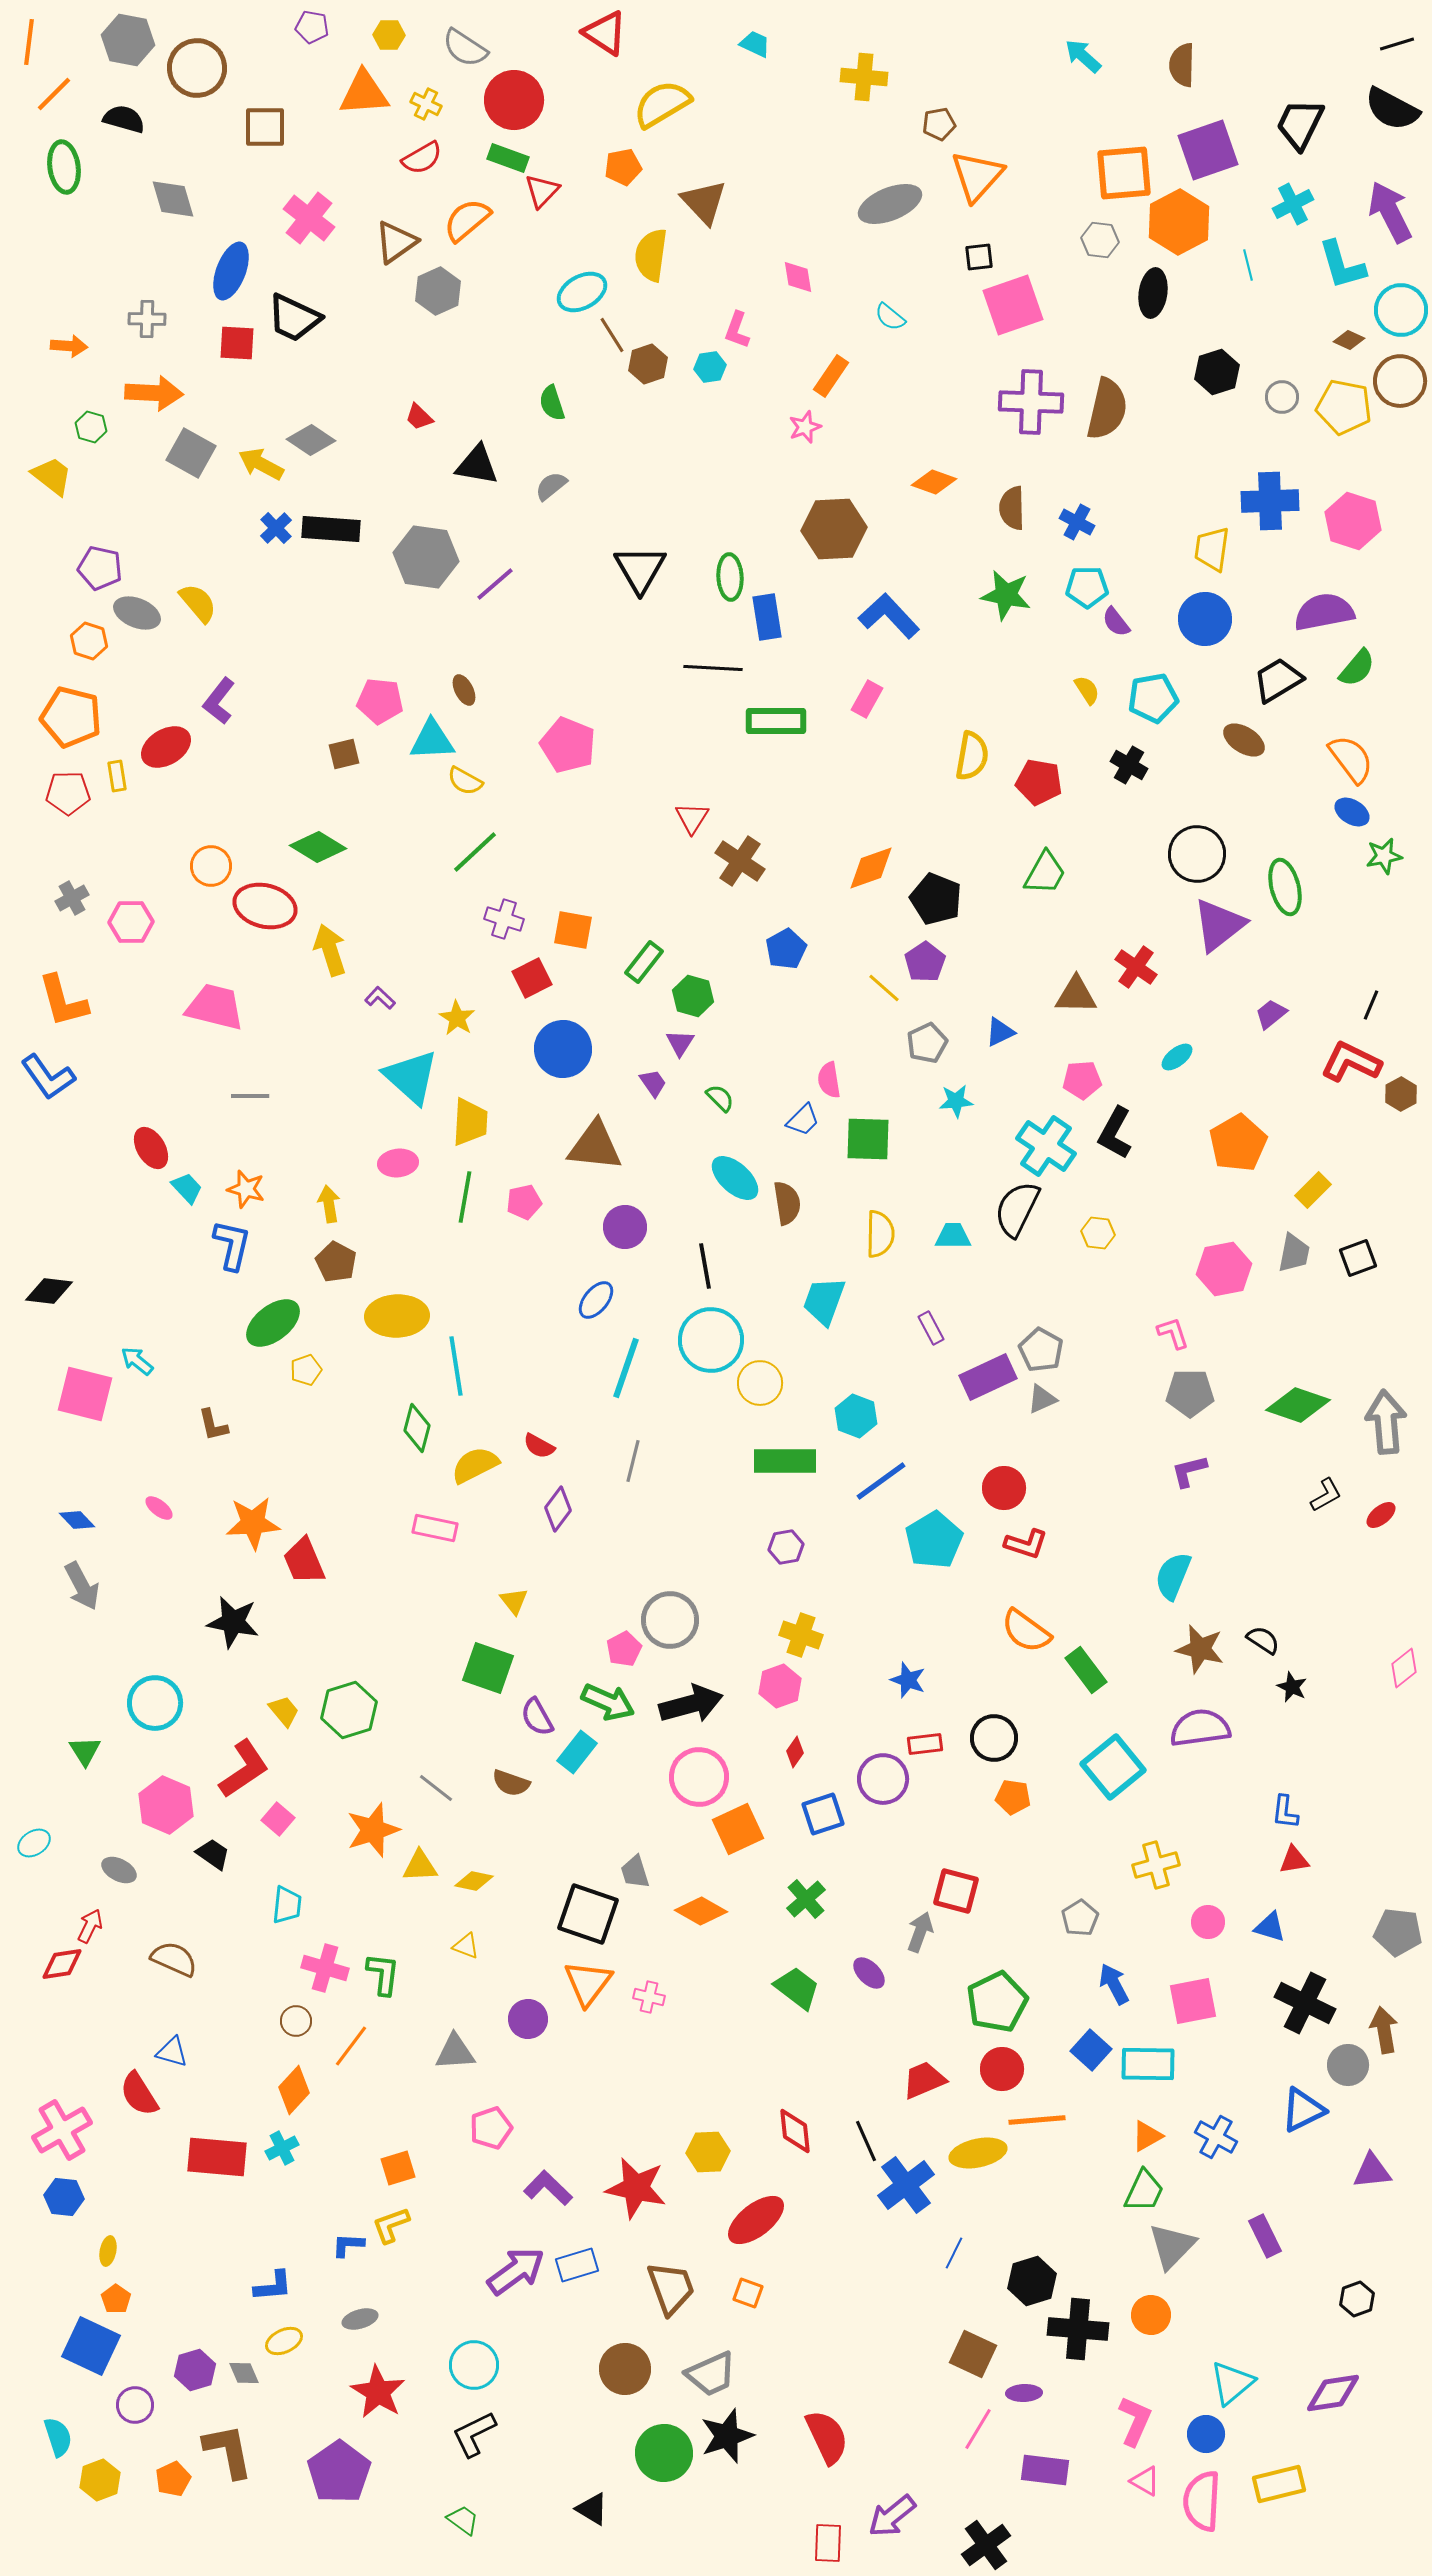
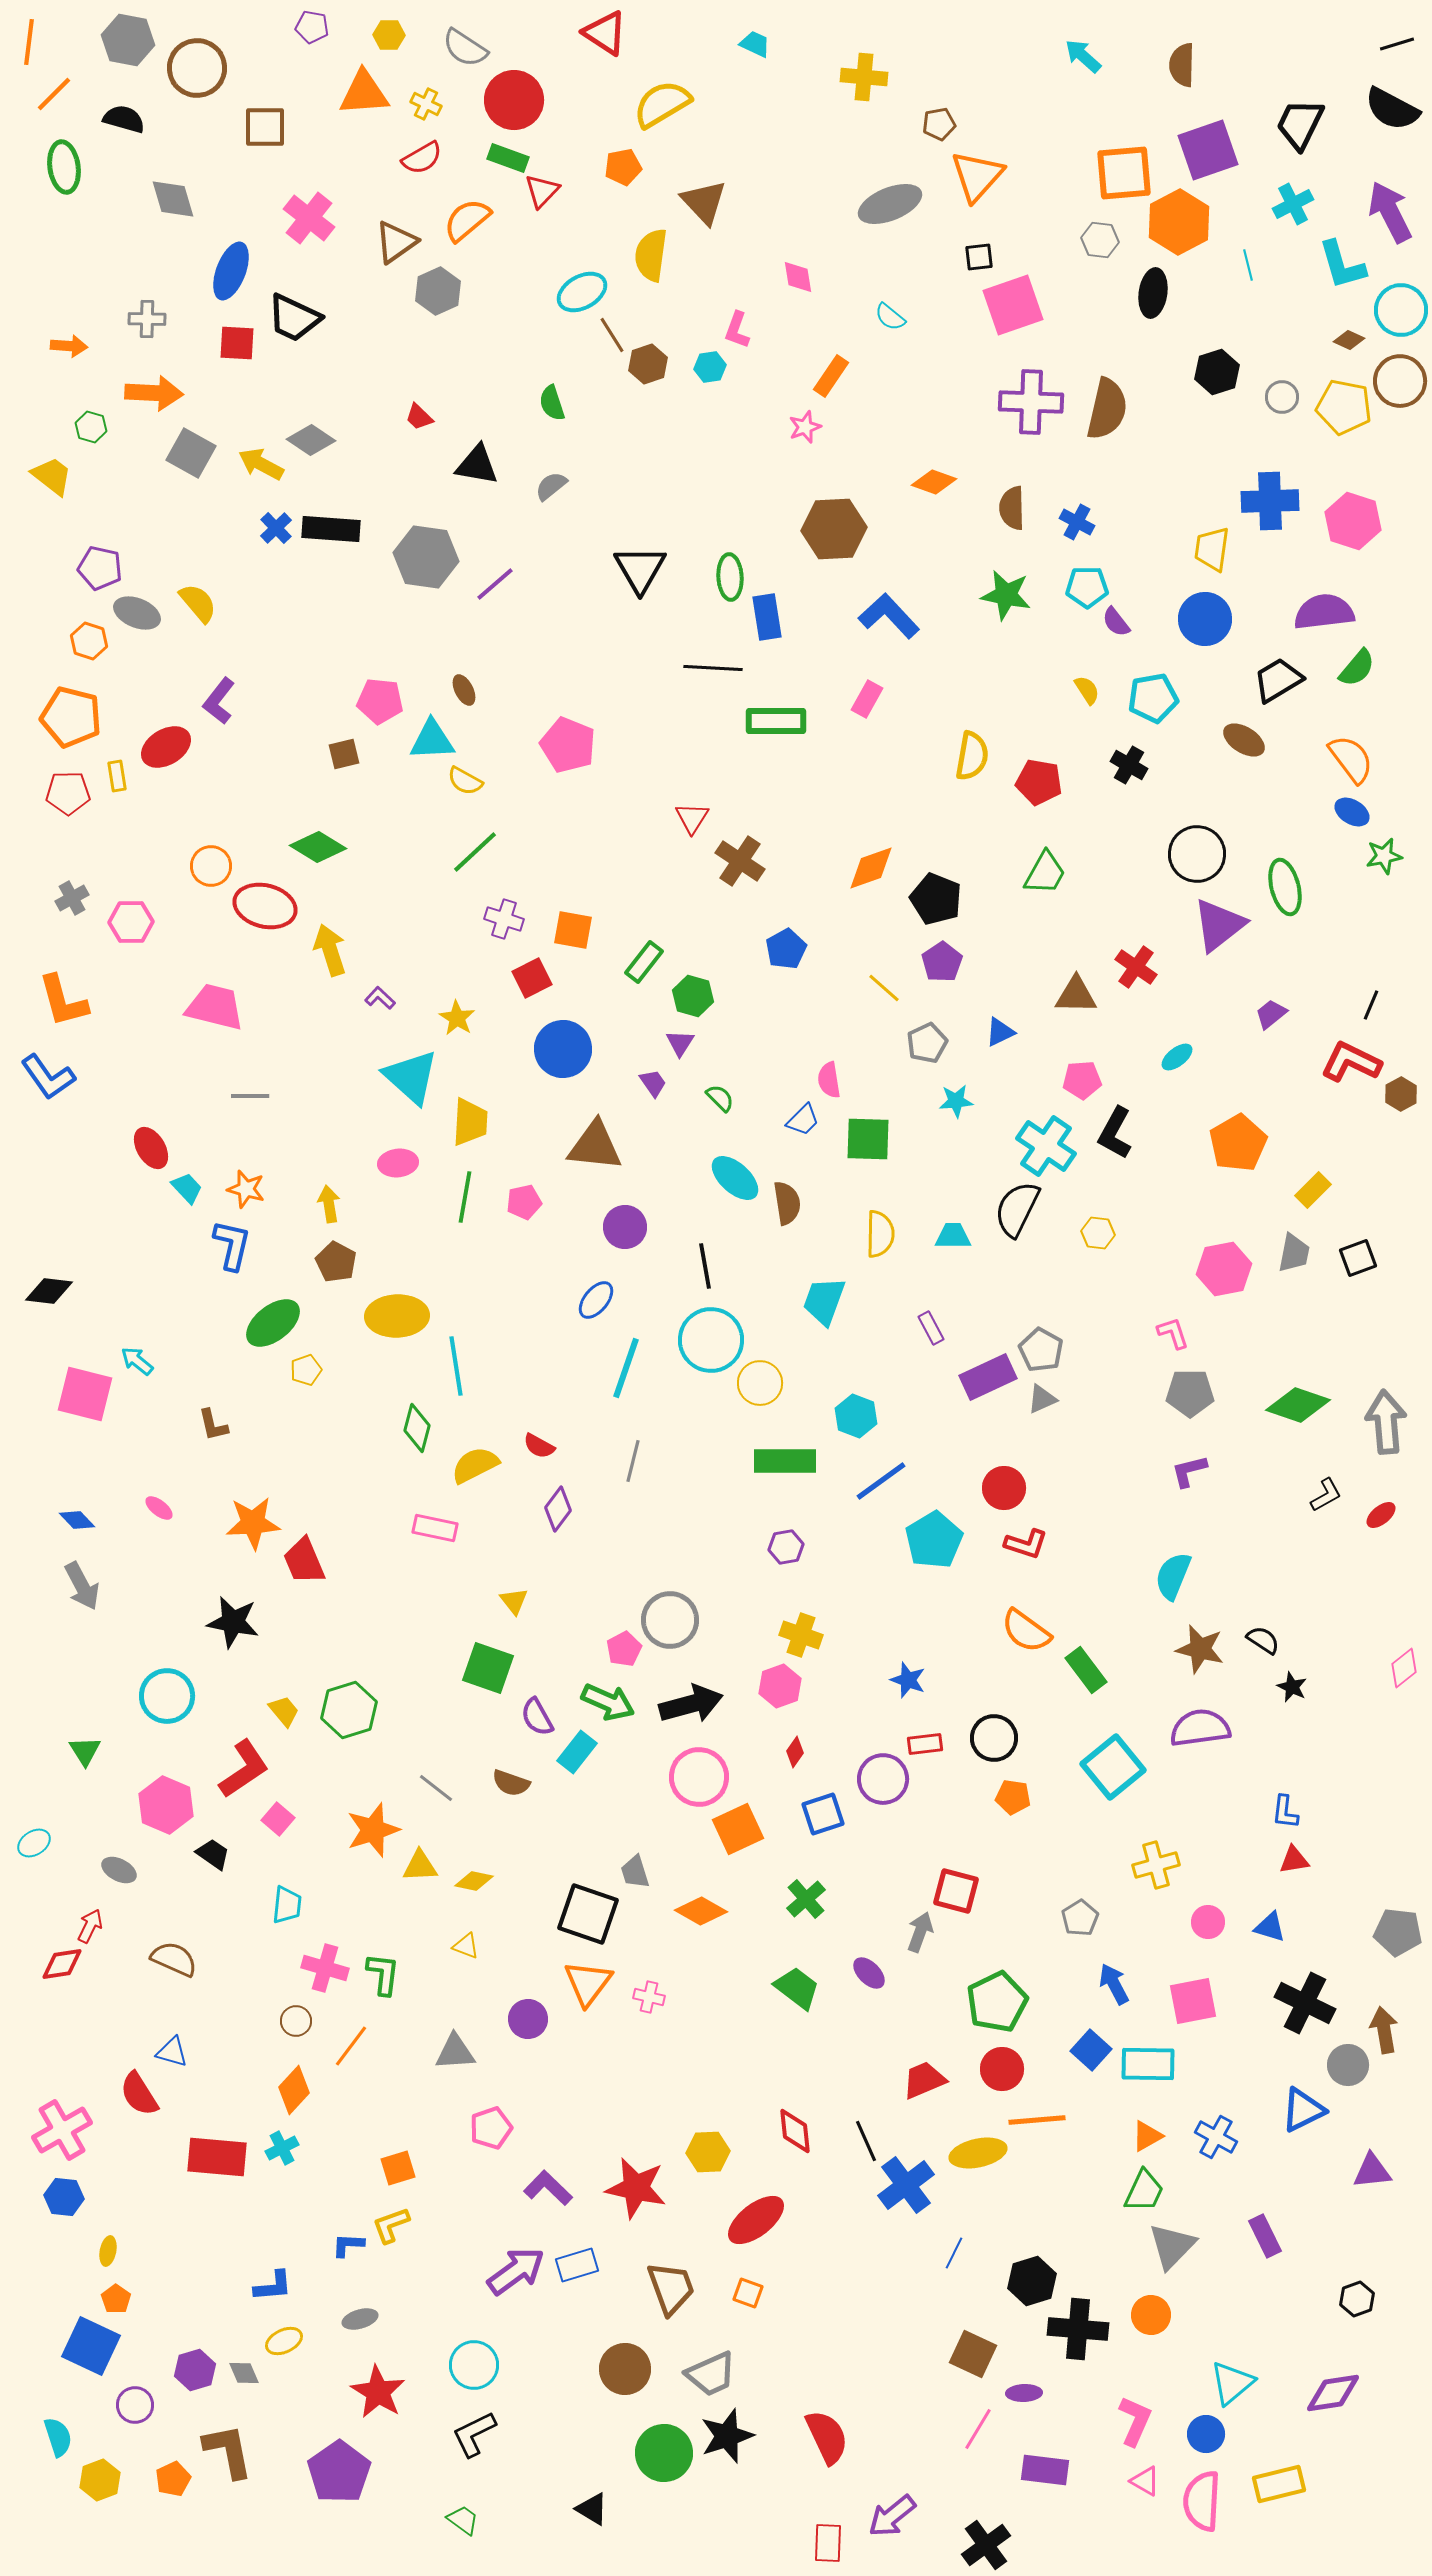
purple semicircle at (1324, 612): rotated 4 degrees clockwise
purple pentagon at (925, 962): moved 17 px right
cyan circle at (155, 1703): moved 12 px right, 7 px up
